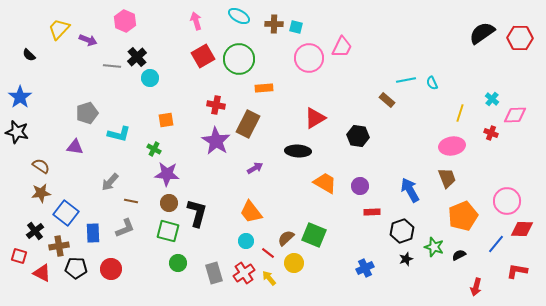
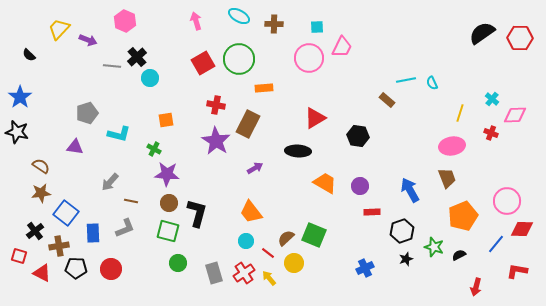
cyan square at (296, 27): moved 21 px right; rotated 16 degrees counterclockwise
red square at (203, 56): moved 7 px down
